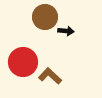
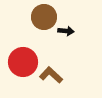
brown circle: moved 1 px left
brown L-shape: moved 1 px right, 1 px up
